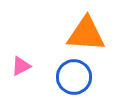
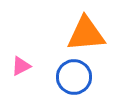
orange triangle: rotated 9 degrees counterclockwise
